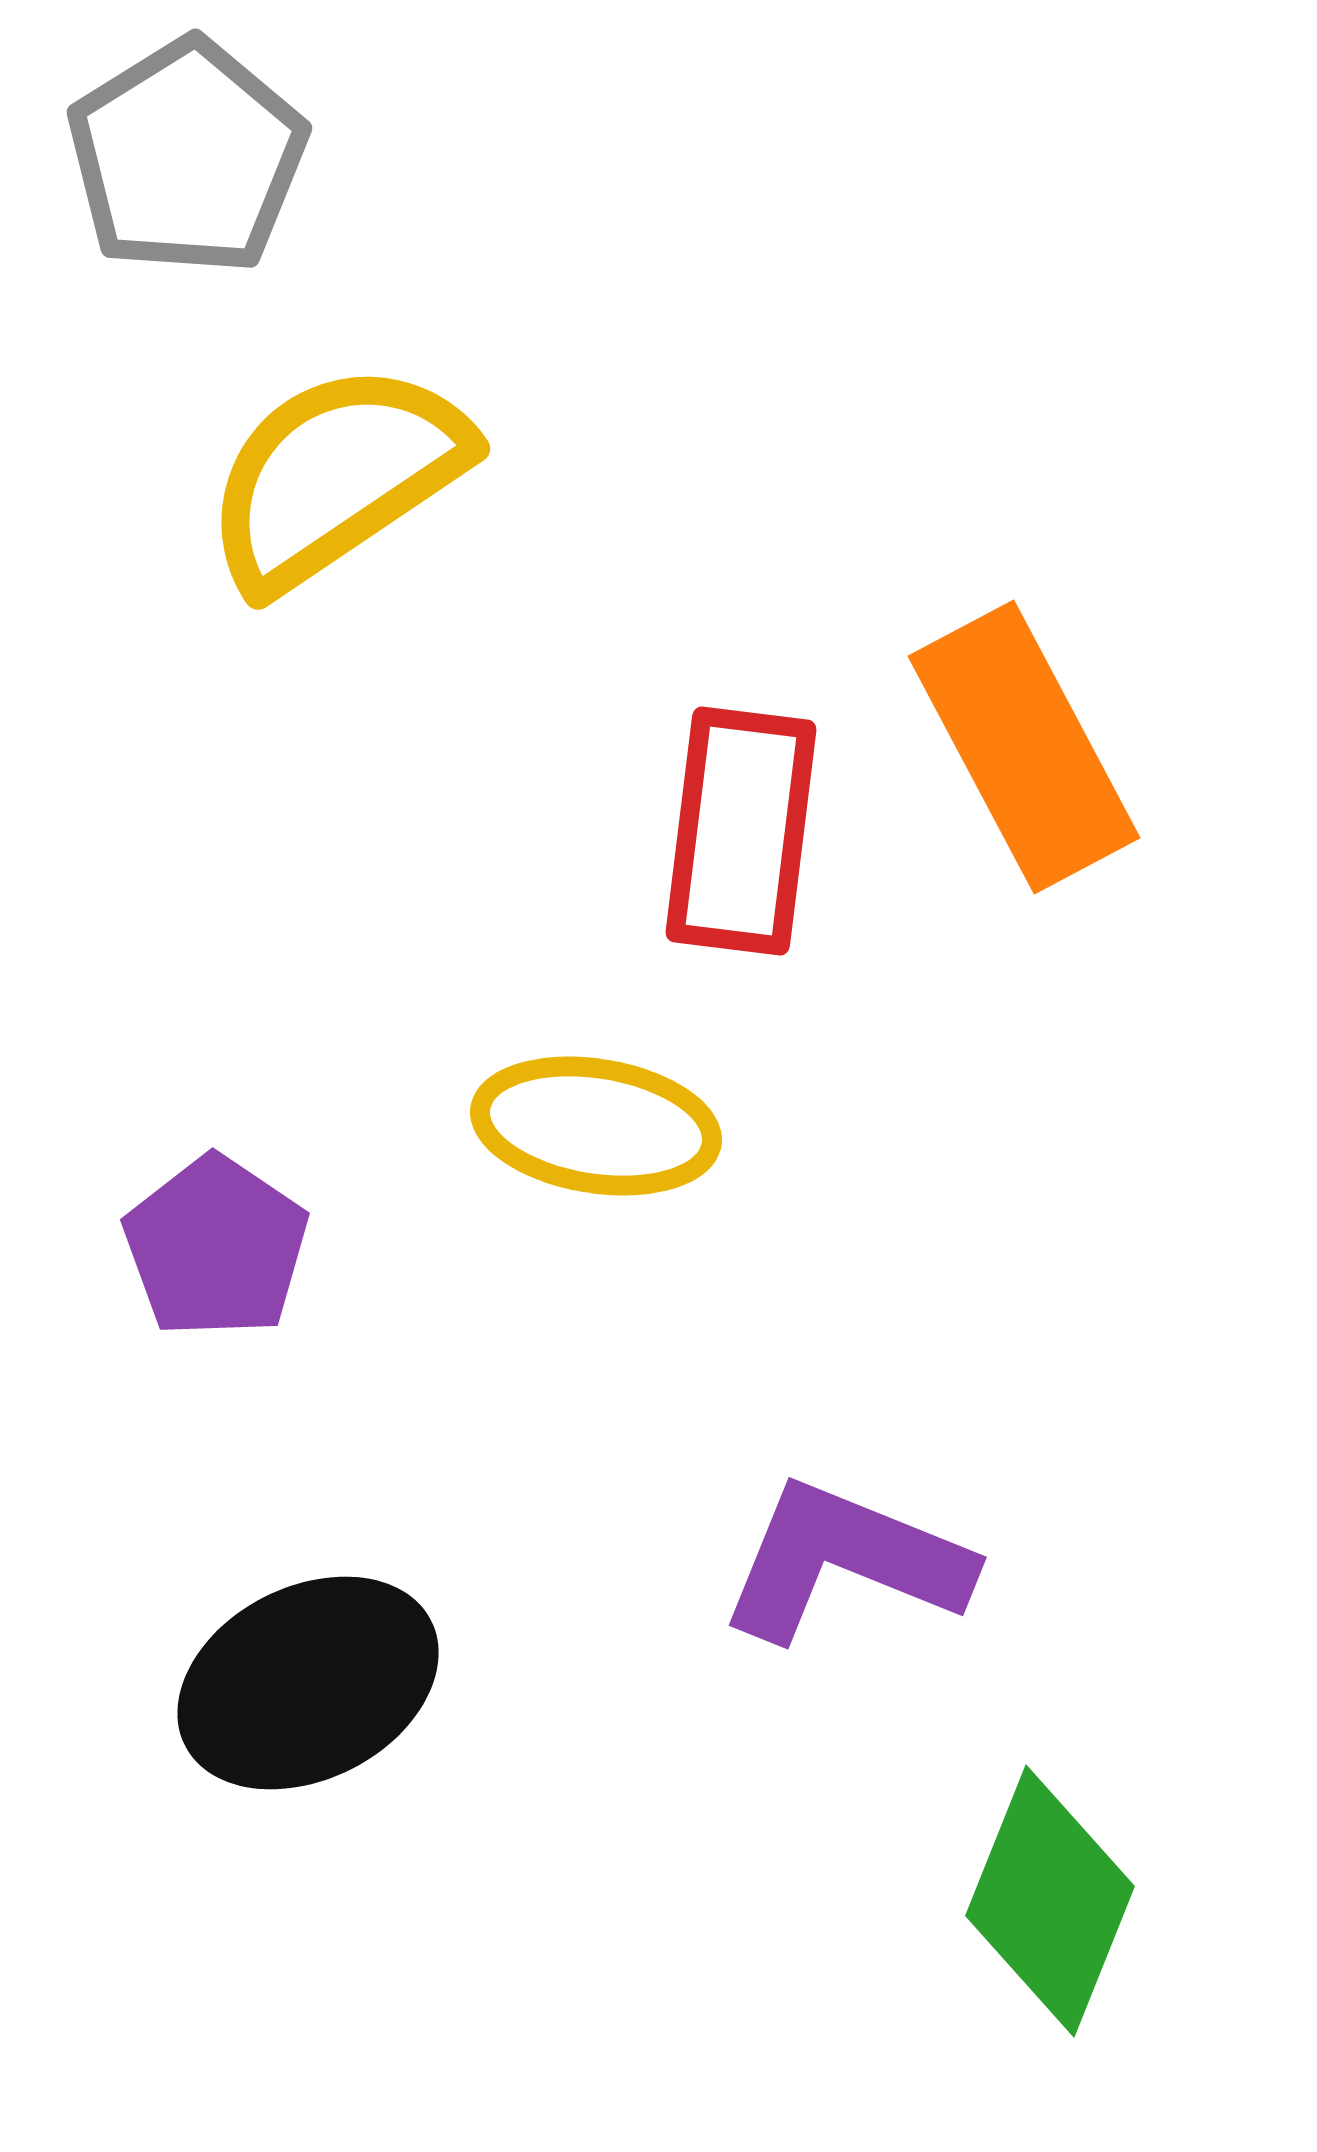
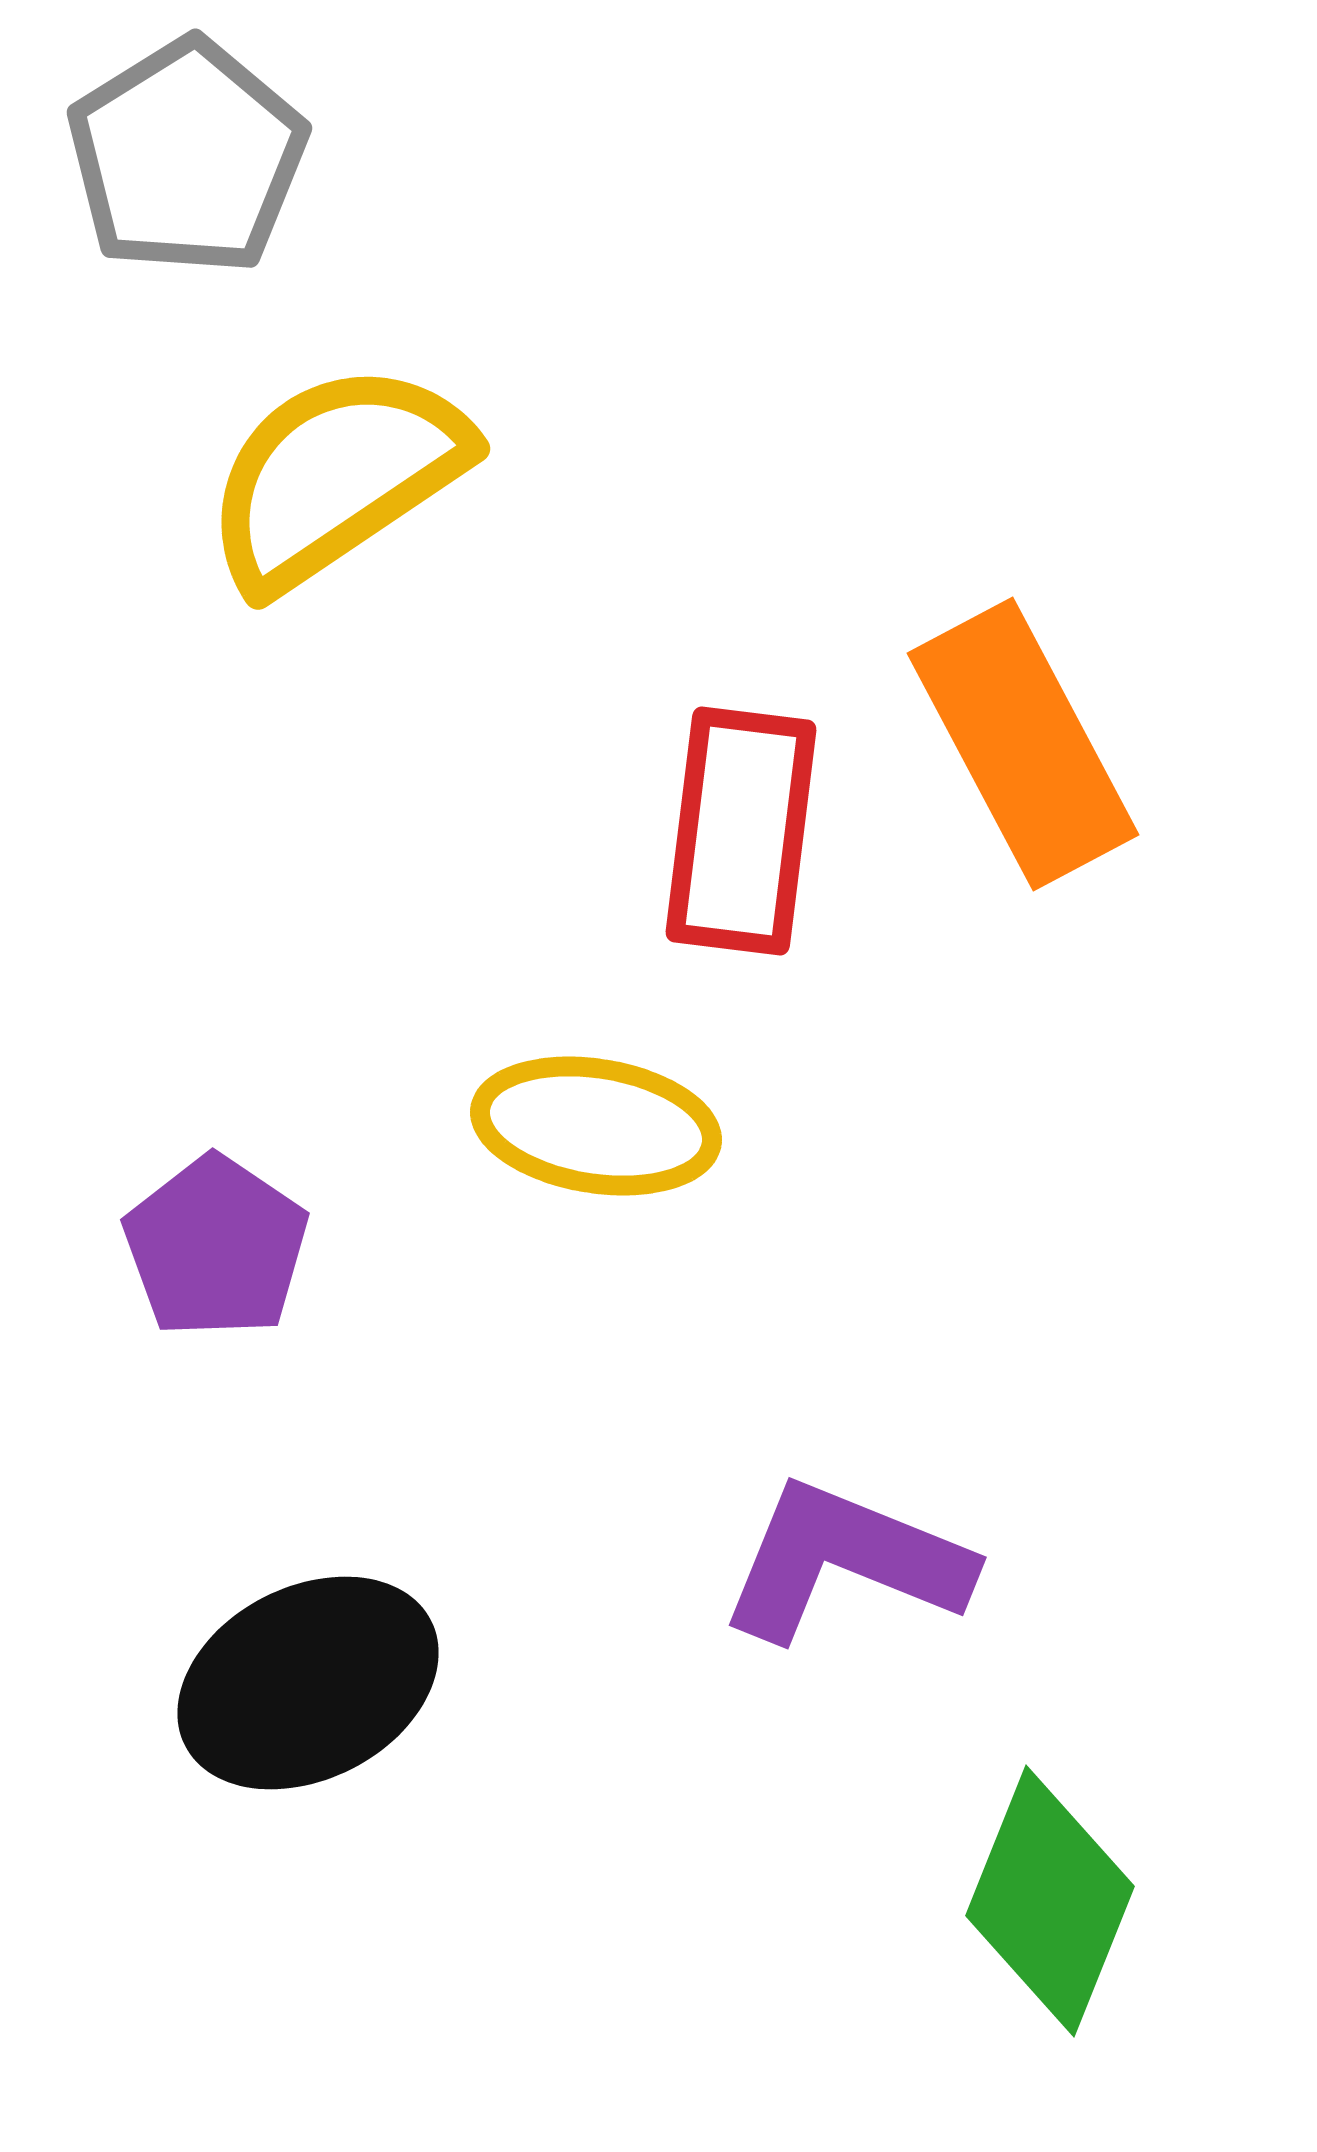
orange rectangle: moved 1 px left, 3 px up
